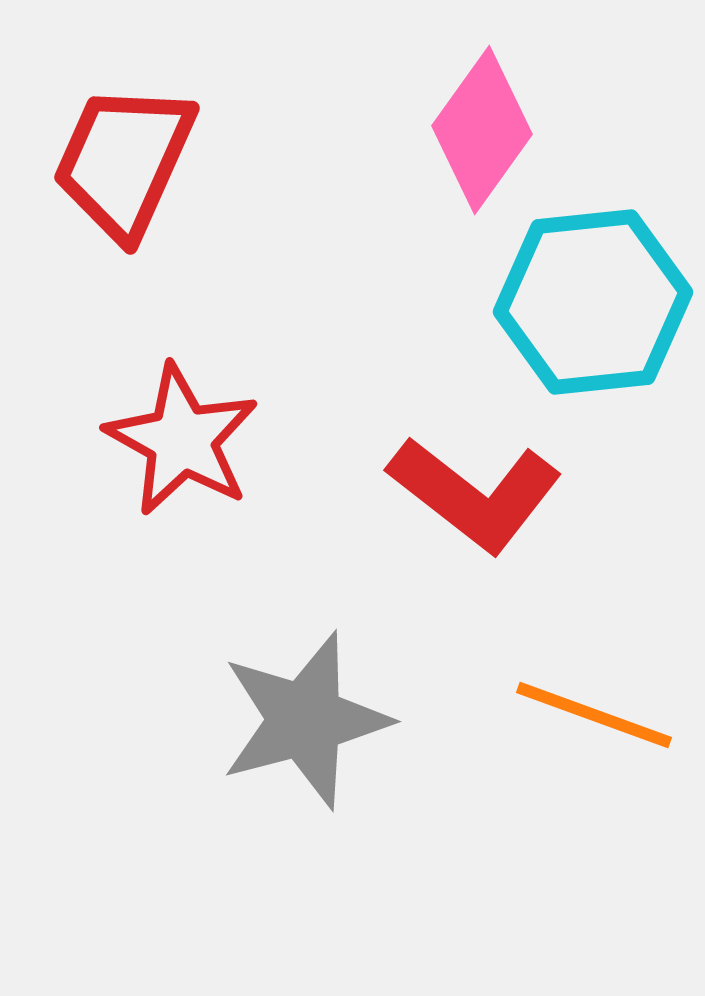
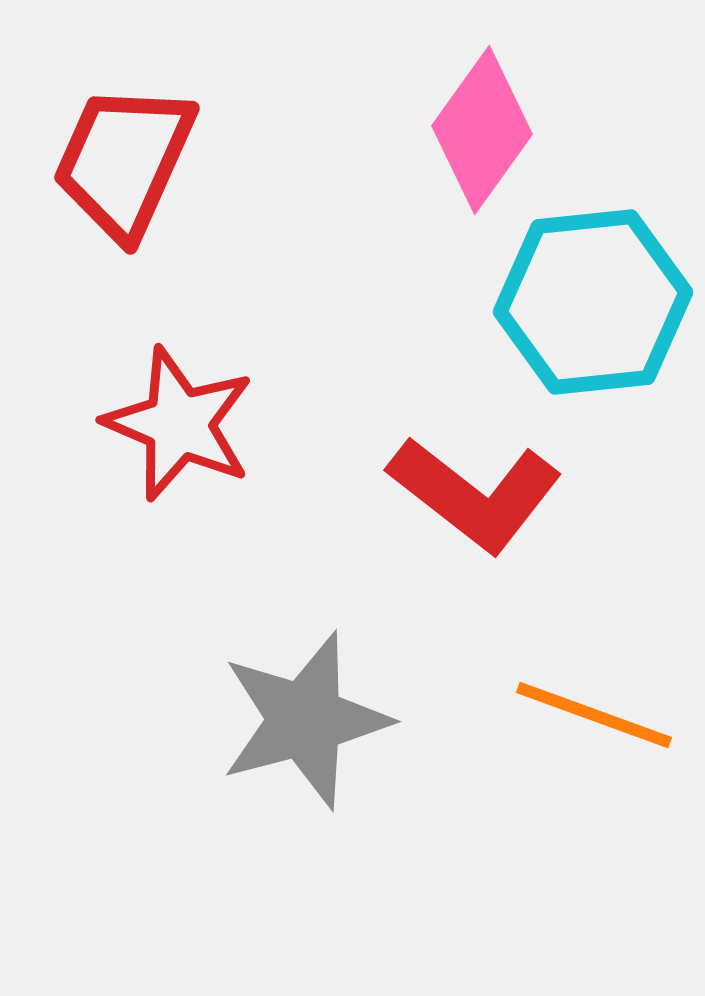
red star: moved 3 px left, 16 px up; rotated 6 degrees counterclockwise
